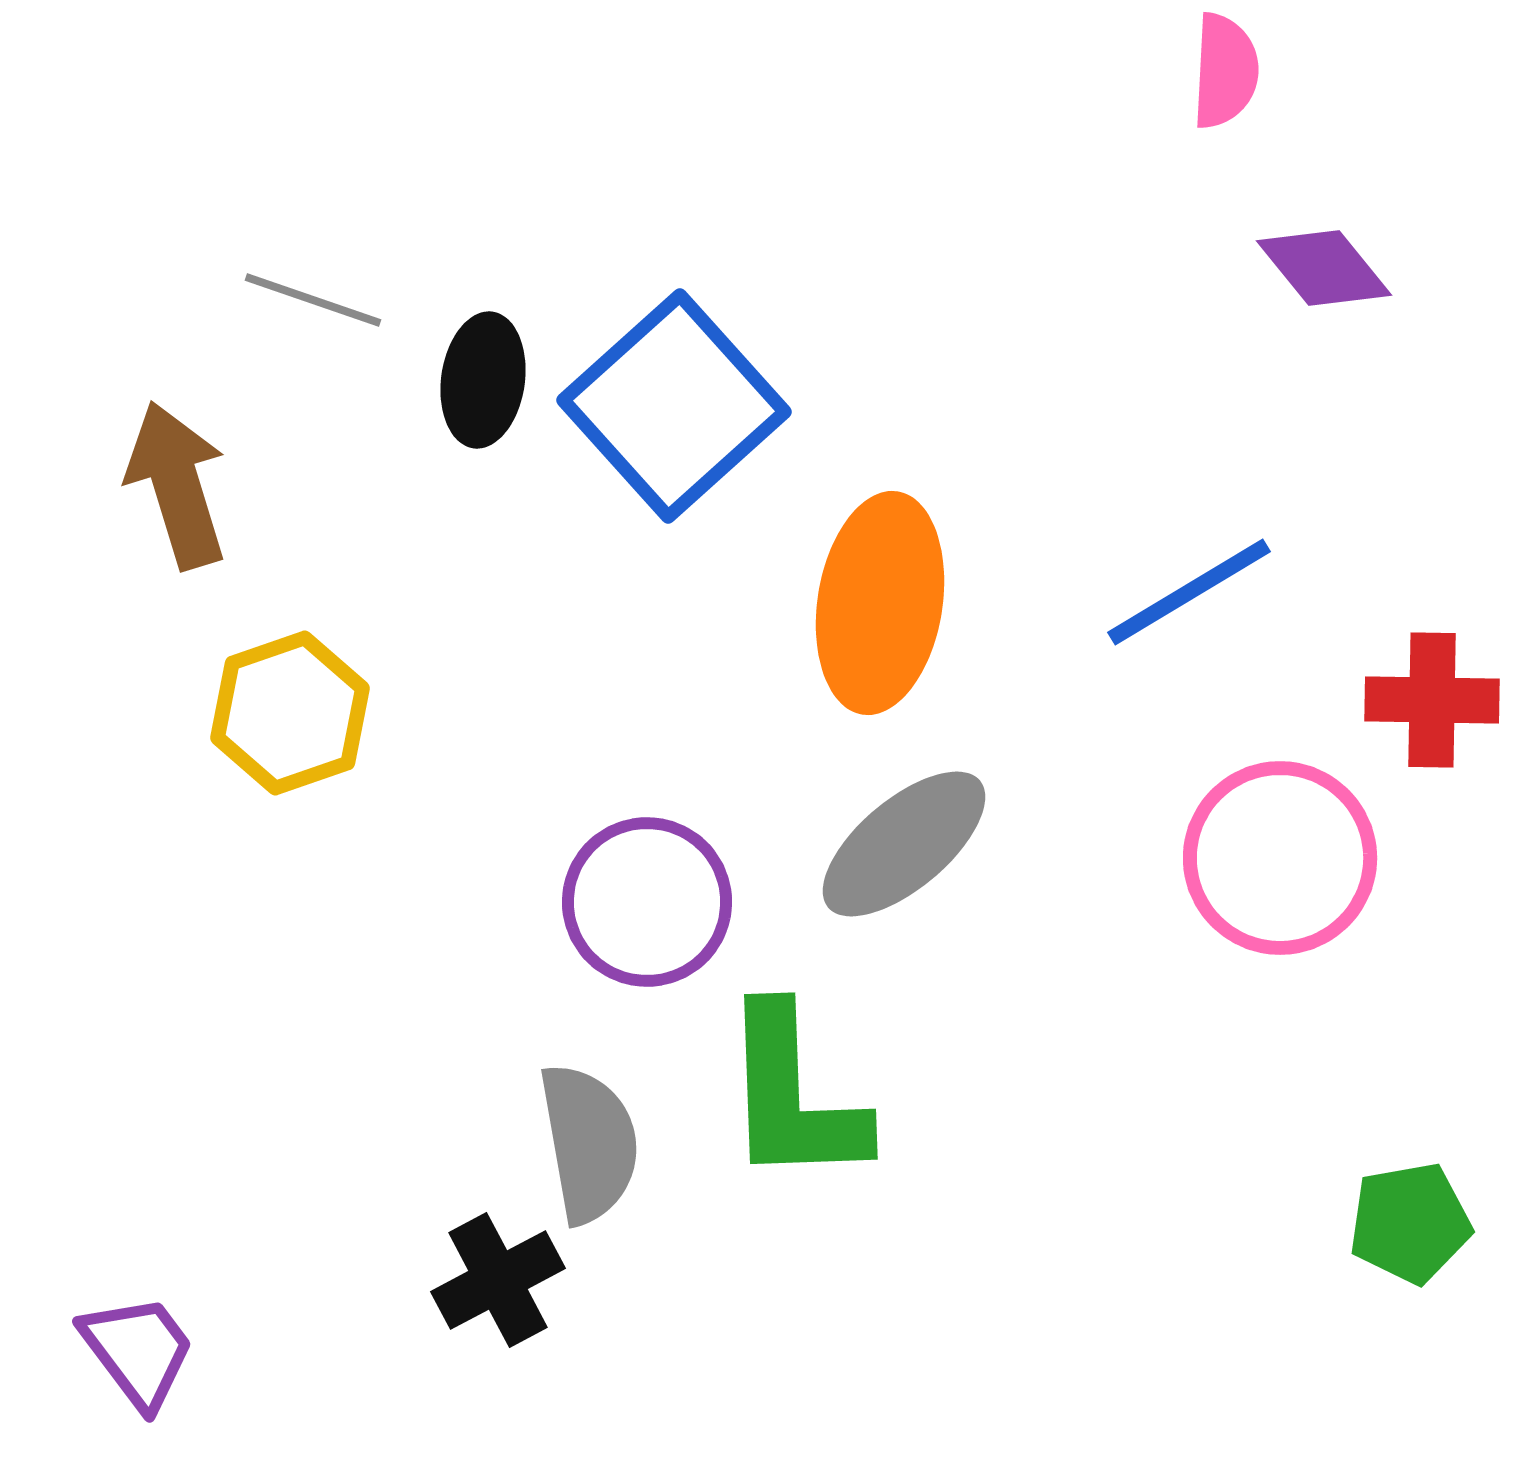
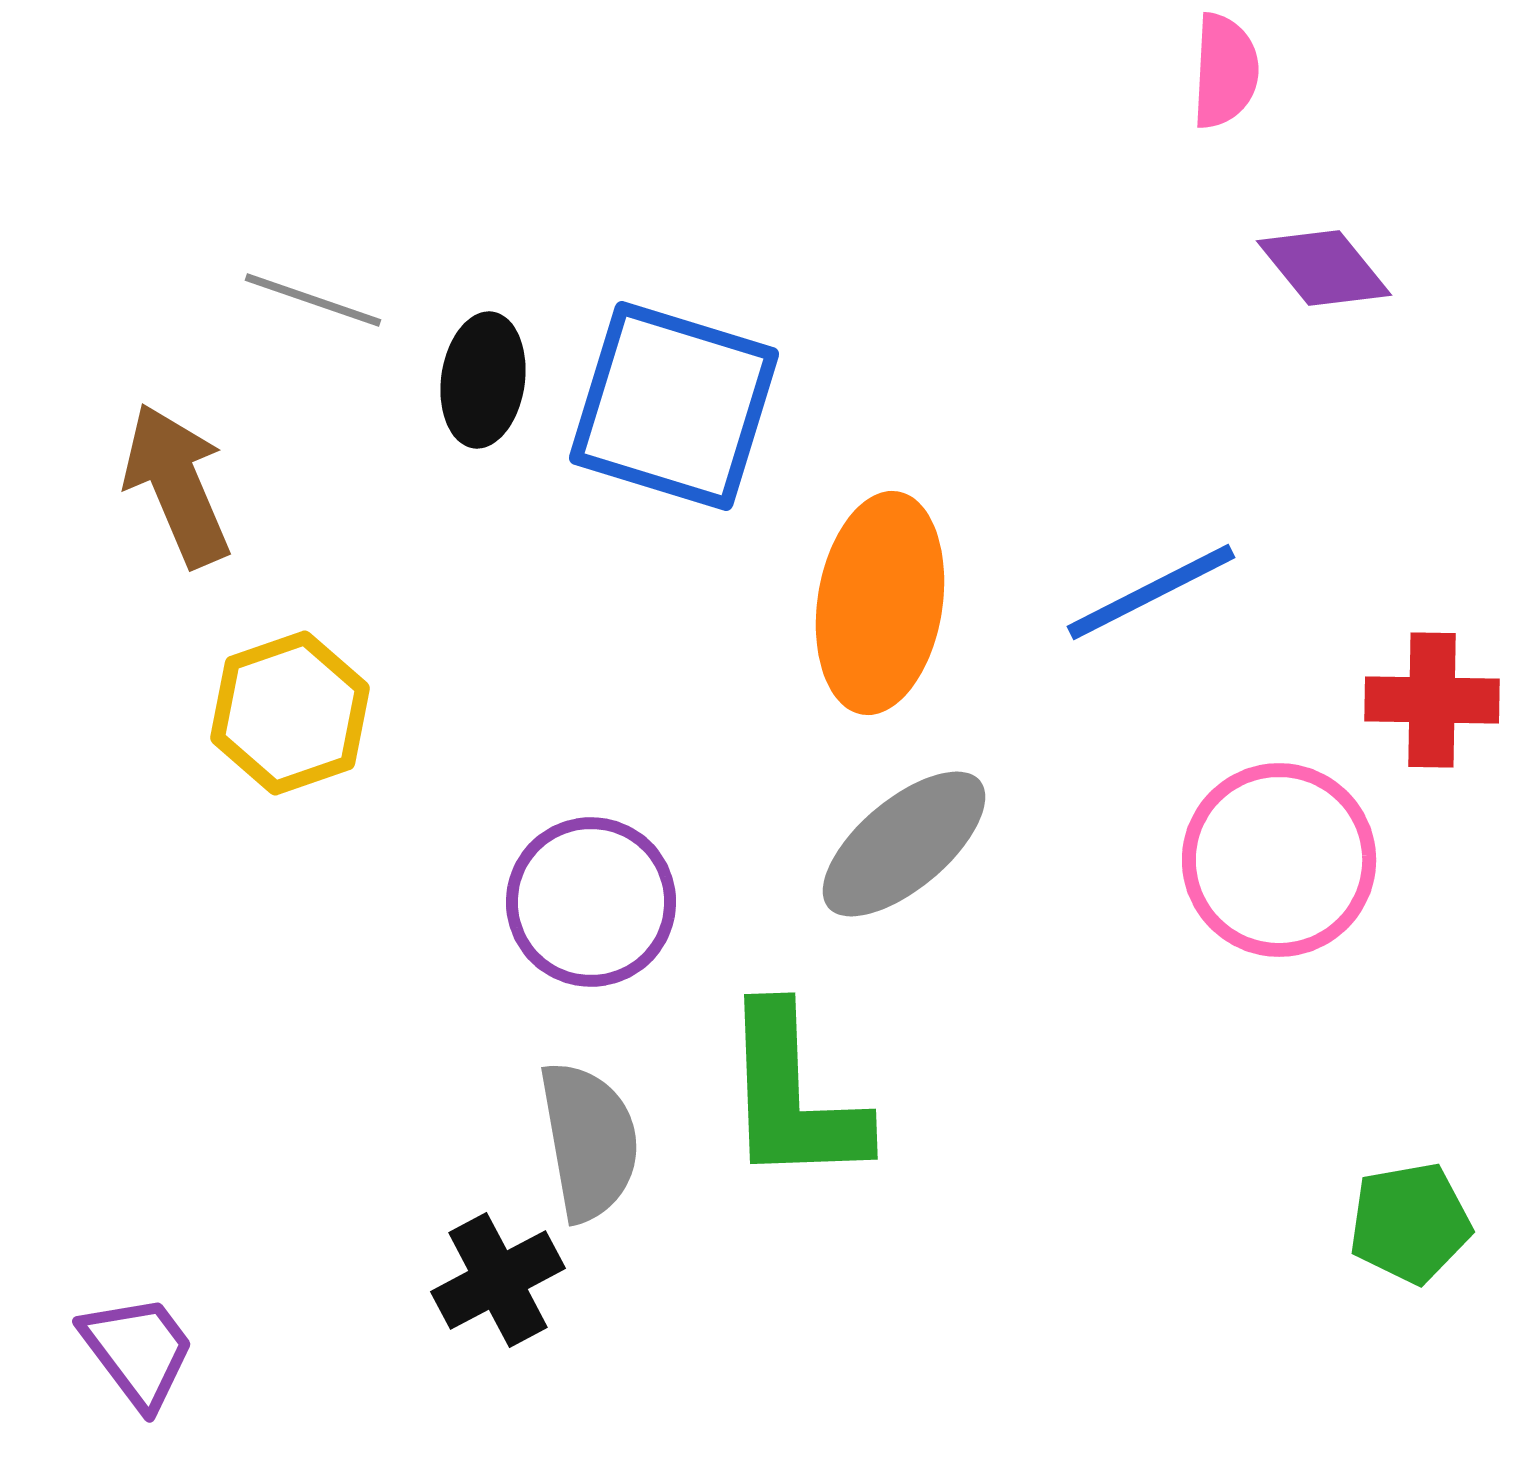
blue square: rotated 31 degrees counterclockwise
brown arrow: rotated 6 degrees counterclockwise
blue line: moved 38 px left; rotated 4 degrees clockwise
pink circle: moved 1 px left, 2 px down
purple circle: moved 56 px left
gray semicircle: moved 2 px up
